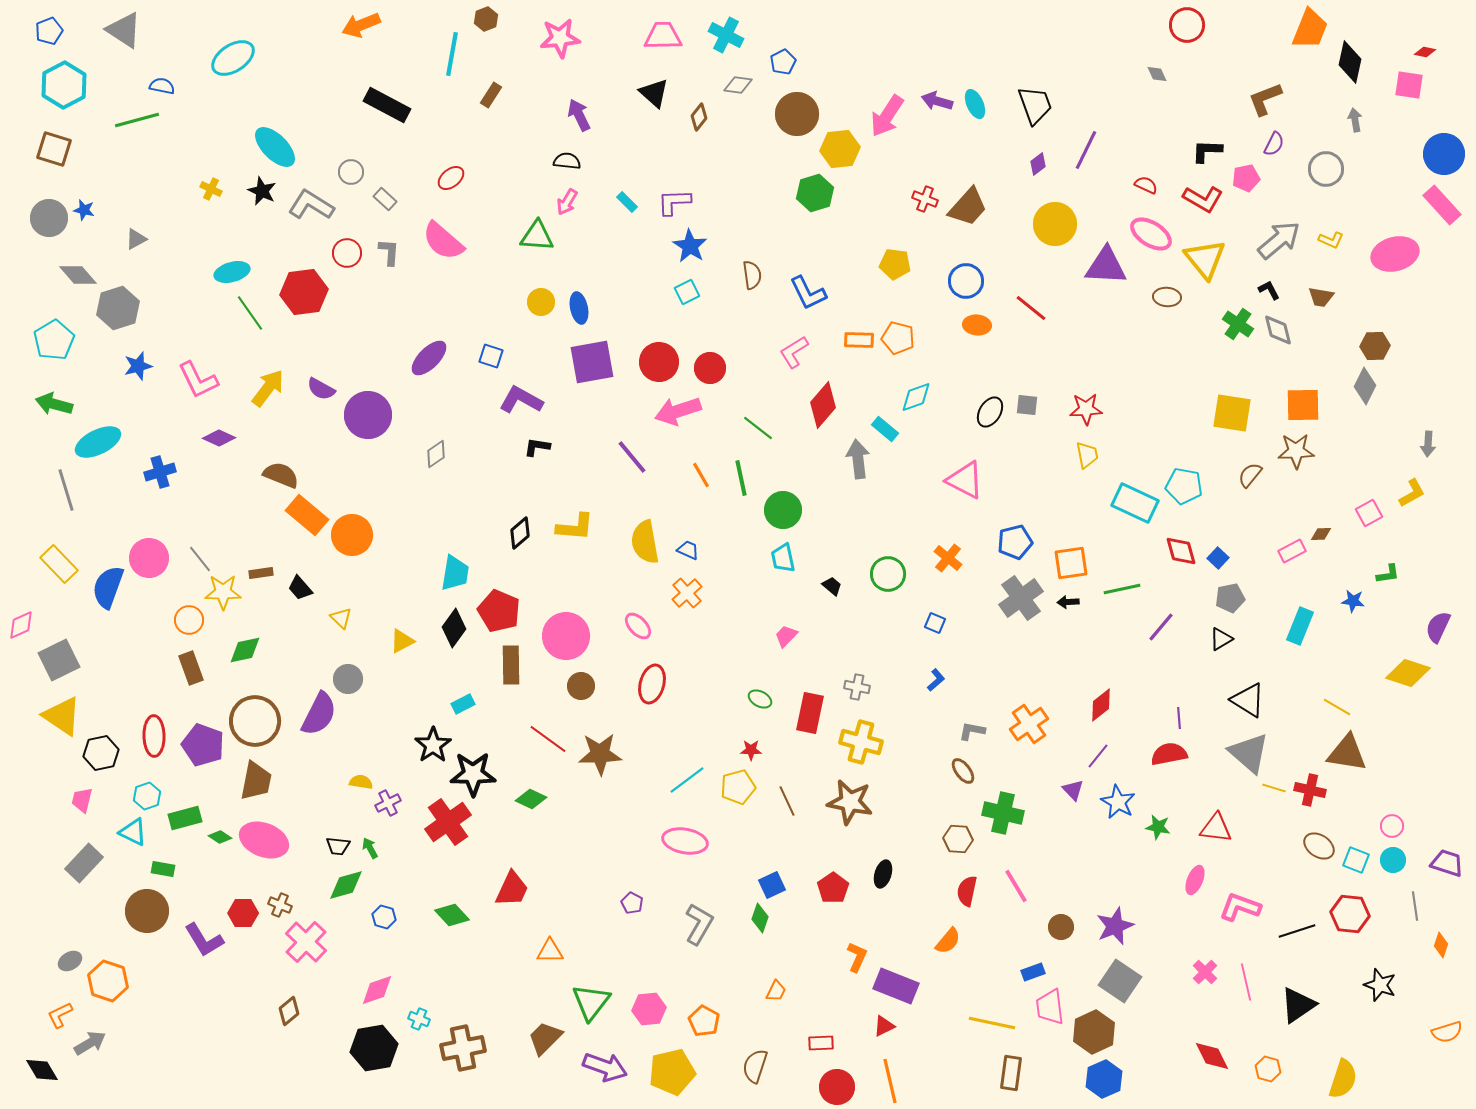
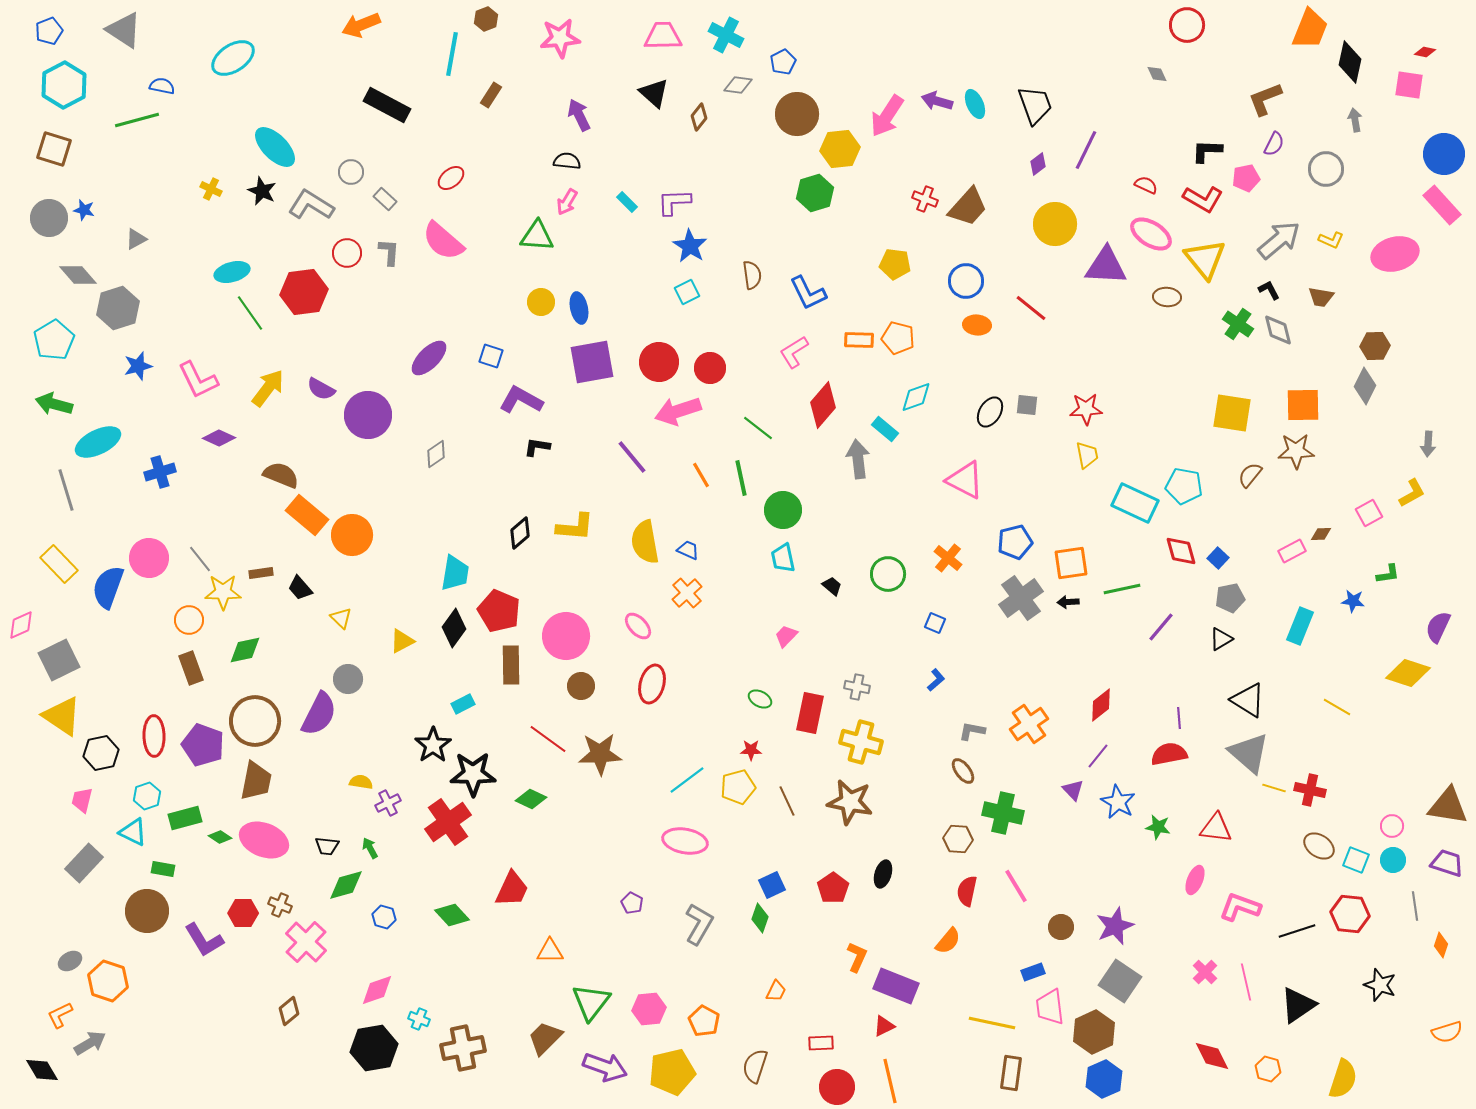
brown triangle at (1347, 753): moved 101 px right, 53 px down
black trapezoid at (338, 846): moved 11 px left
